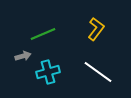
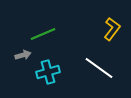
yellow L-shape: moved 16 px right
gray arrow: moved 1 px up
white line: moved 1 px right, 4 px up
